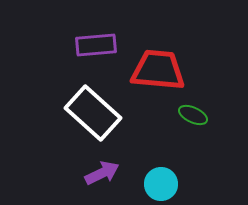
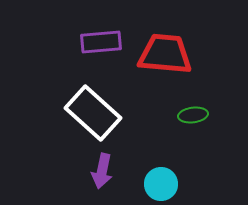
purple rectangle: moved 5 px right, 3 px up
red trapezoid: moved 7 px right, 16 px up
green ellipse: rotated 32 degrees counterclockwise
purple arrow: moved 2 px up; rotated 128 degrees clockwise
